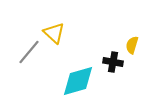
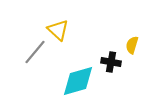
yellow triangle: moved 4 px right, 3 px up
gray line: moved 6 px right
black cross: moved 2 px left
